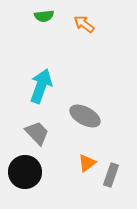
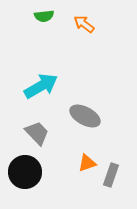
cyan arrow: rotated 40 degrees clockwise
orange triangle: rotated 18 degrees clockwise
